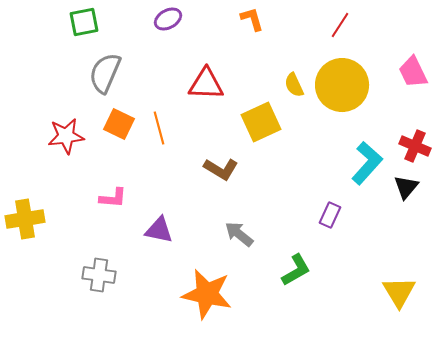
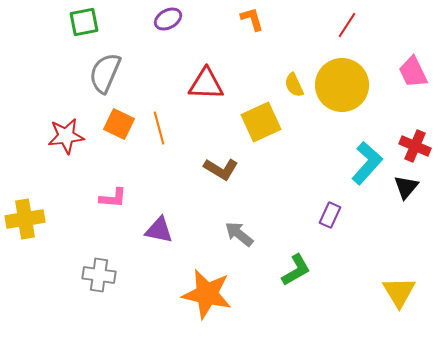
red line: moved 7 px right
